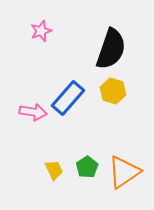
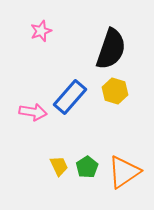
yellow hexagon: moved 2 px right
blue rectangle: moved 2 px right, 1 px up
yellow trapezoid: moved 5 px right, 4 px up
